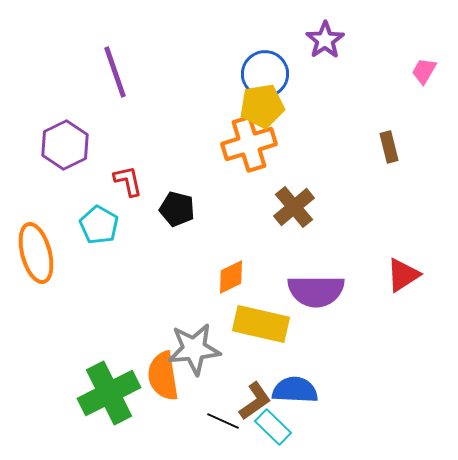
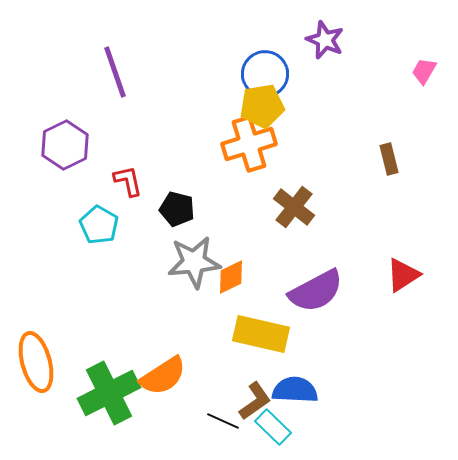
purple star: rotated 15 degrees counterclockwise
brown rectangle: moved 12 px down
brown cross: rotated 12 degrees counterclockwise
orange ellipse: moved 109 px down
purple semicircle: rotated 28 degrees counterclockwise
yellow rectangle: moved 10 px down
gray star: moved 87 px up
orange semicircle: rotated 114 degrees counterclockwise
